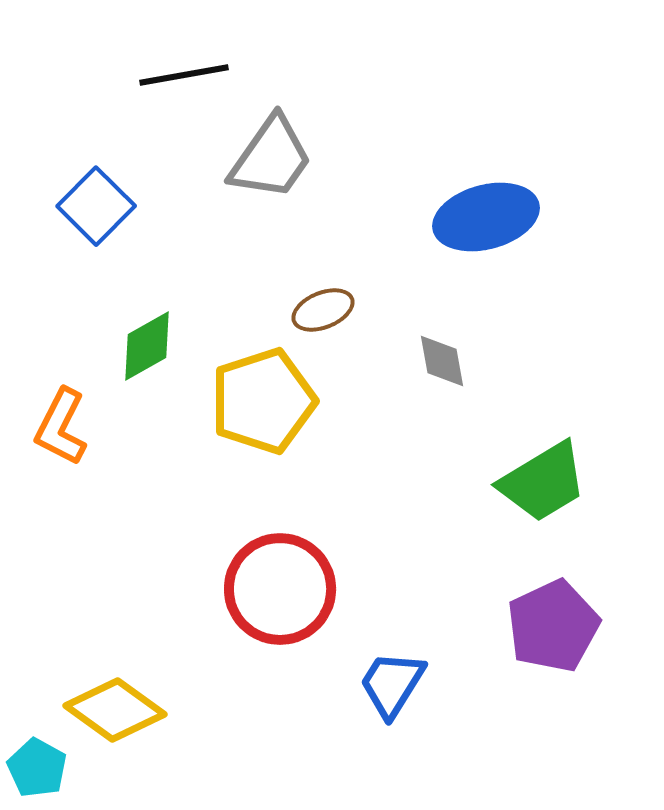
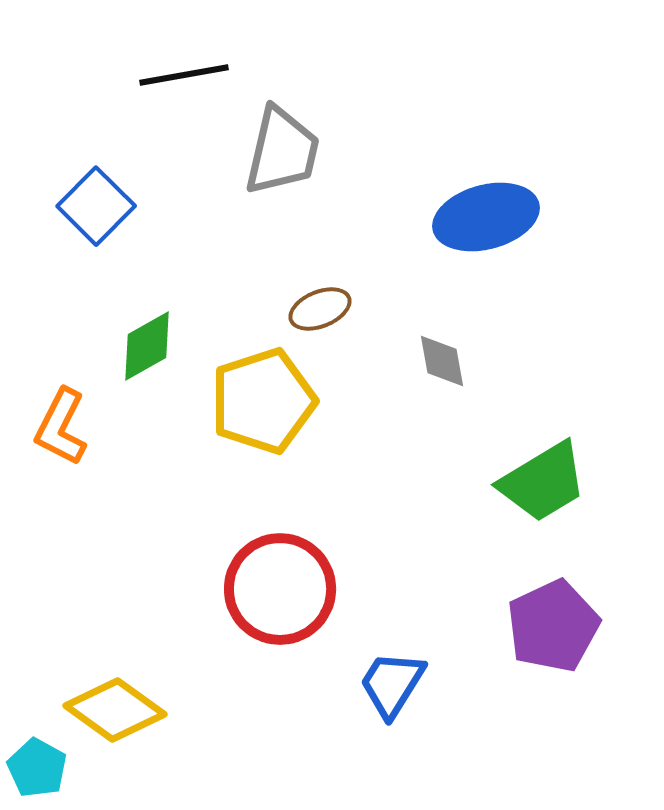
gray trapezoid: moved 11 px right, 7 px up; rotated 22 degrees counterclockwise
brown ellipse: moved 3 px left, 1 px up
